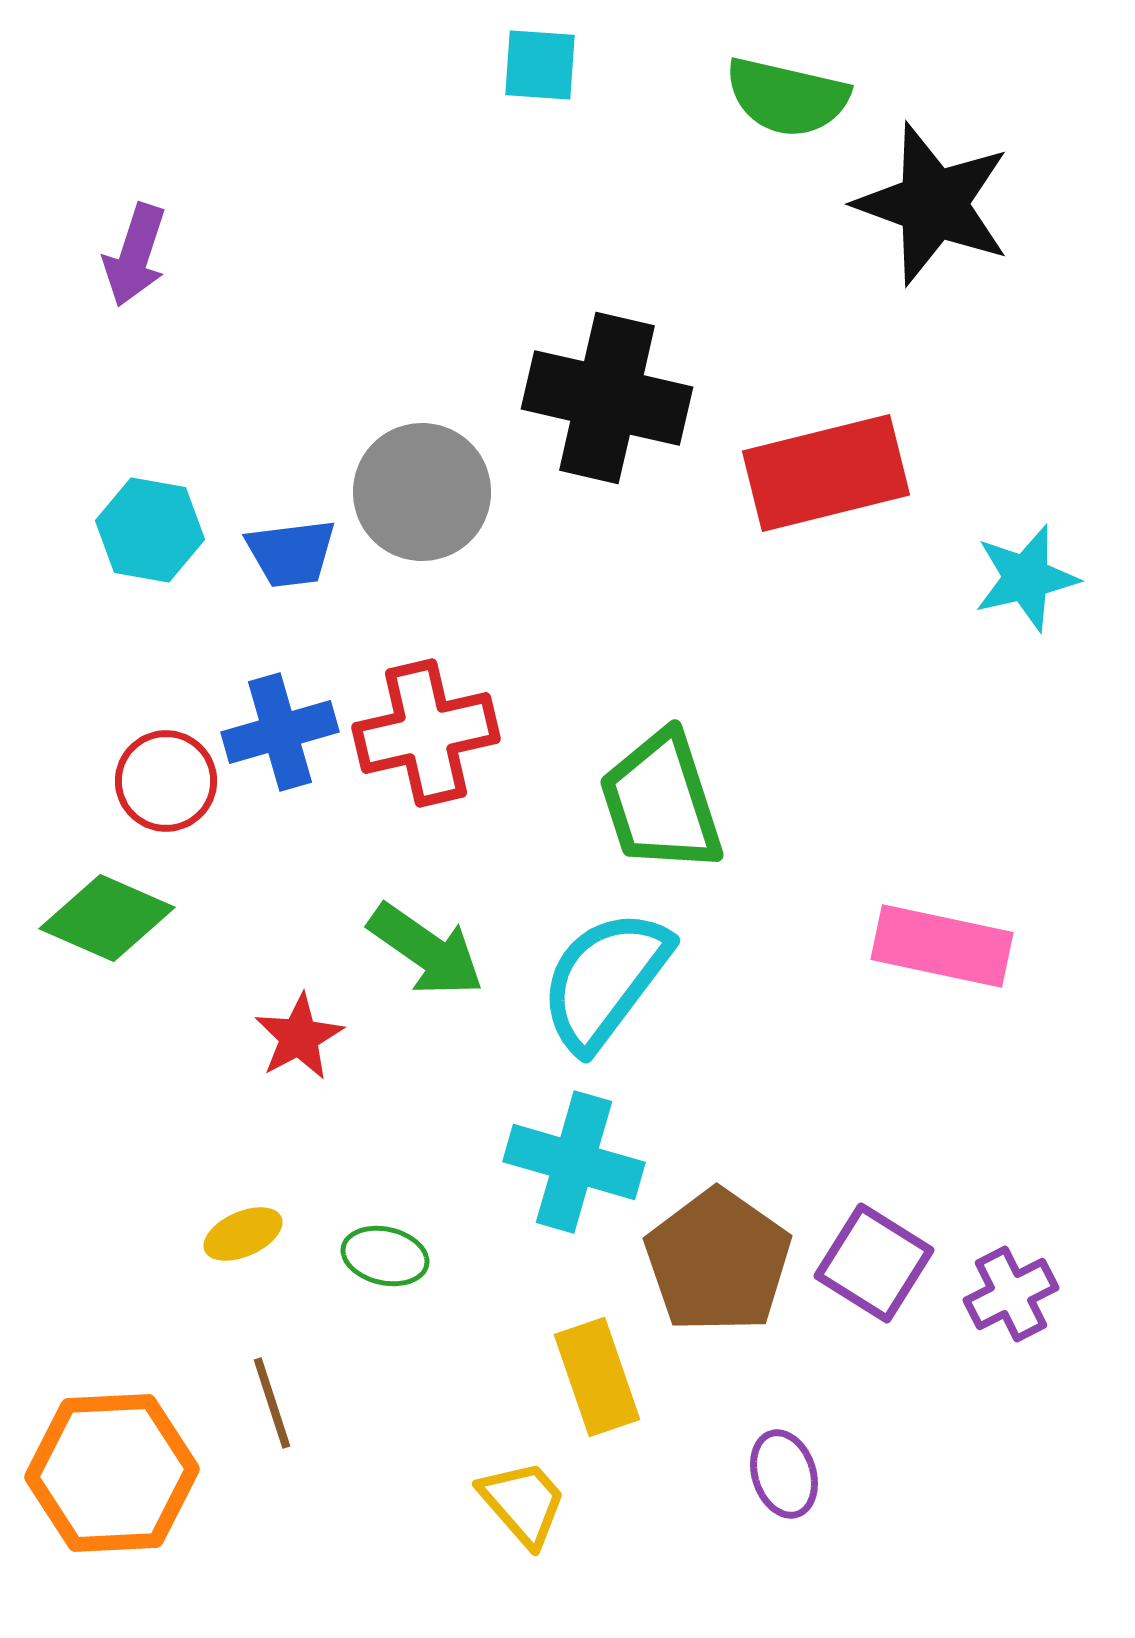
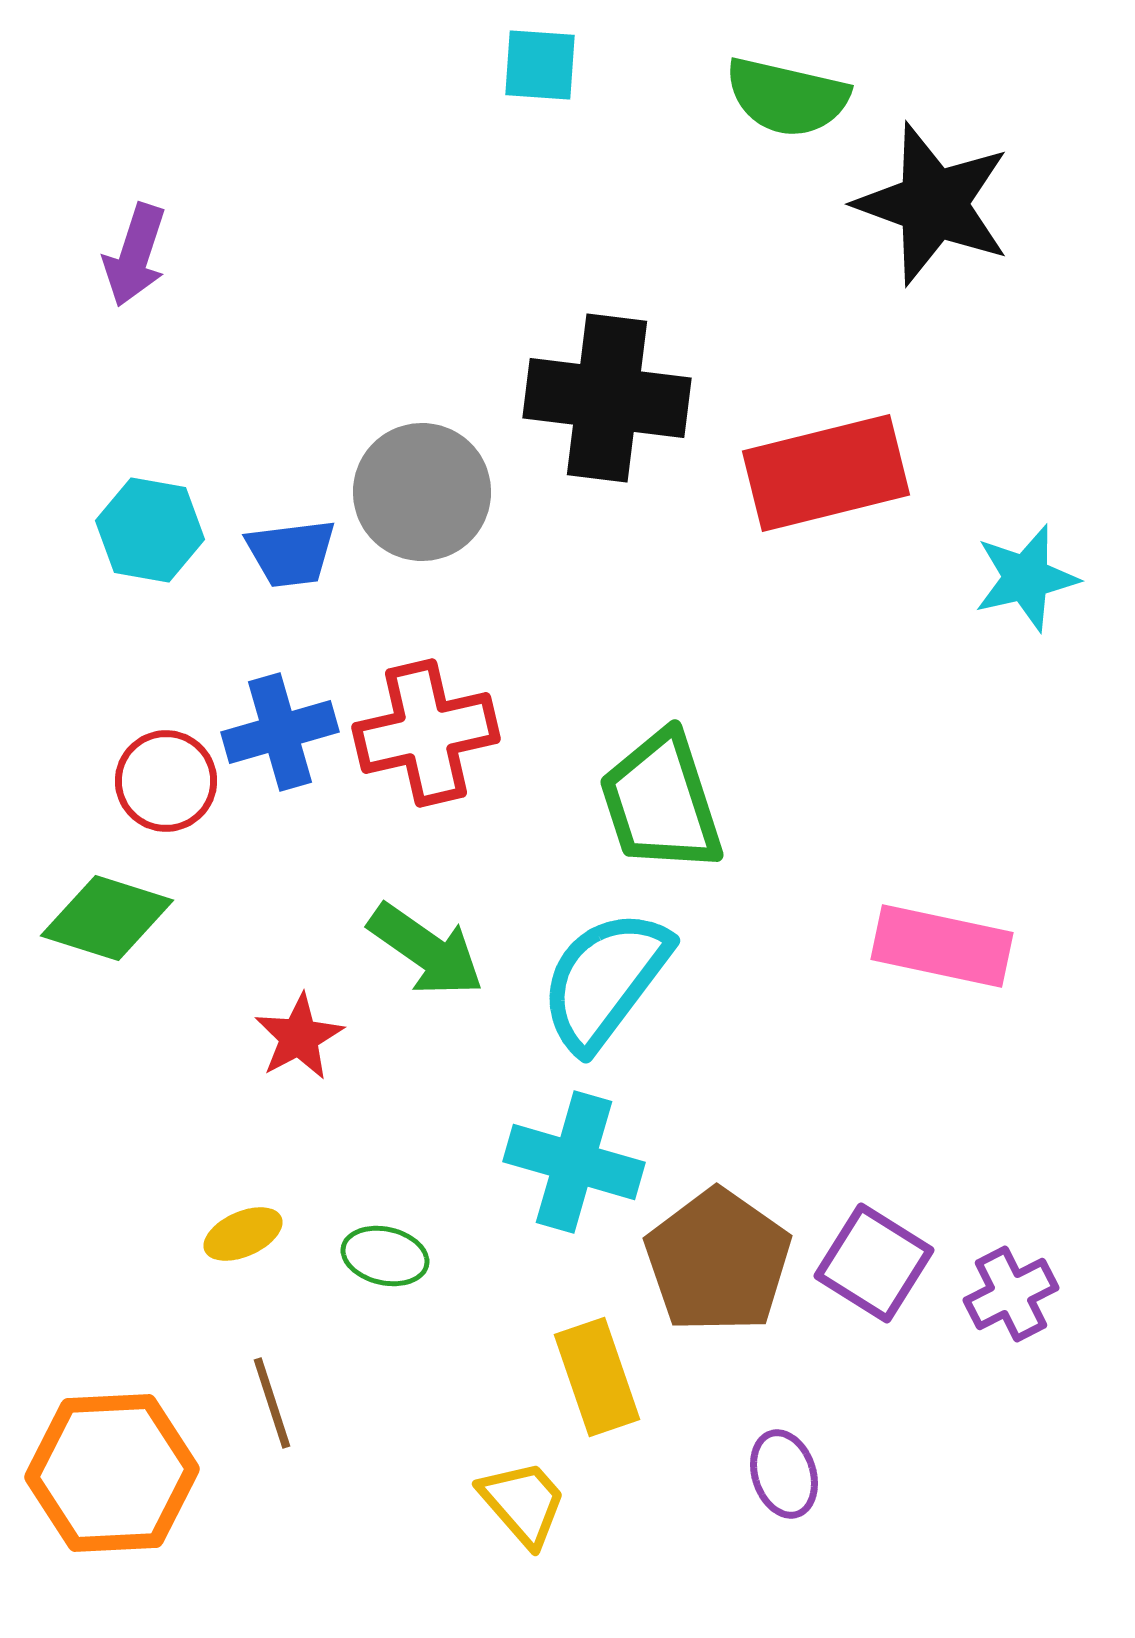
black cross: rotated 6 degrees counterclockwise
green diamond: rotated 6 degrees counterclockwise
